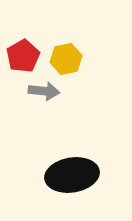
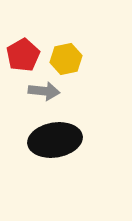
red pentagon: moved 1 px up
black ellipse: moved 17 px left, 35 px up
